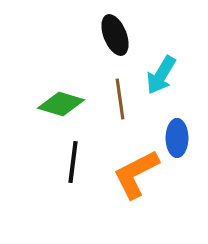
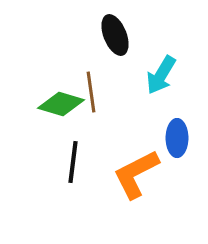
brown line: moved 29 px left, 7 px up
